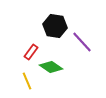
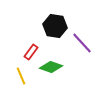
purple line: moved 1 px down
green diamond: rotated 15 degrees counterclockwise
yellow line: moved 6 px left, 5 px up
